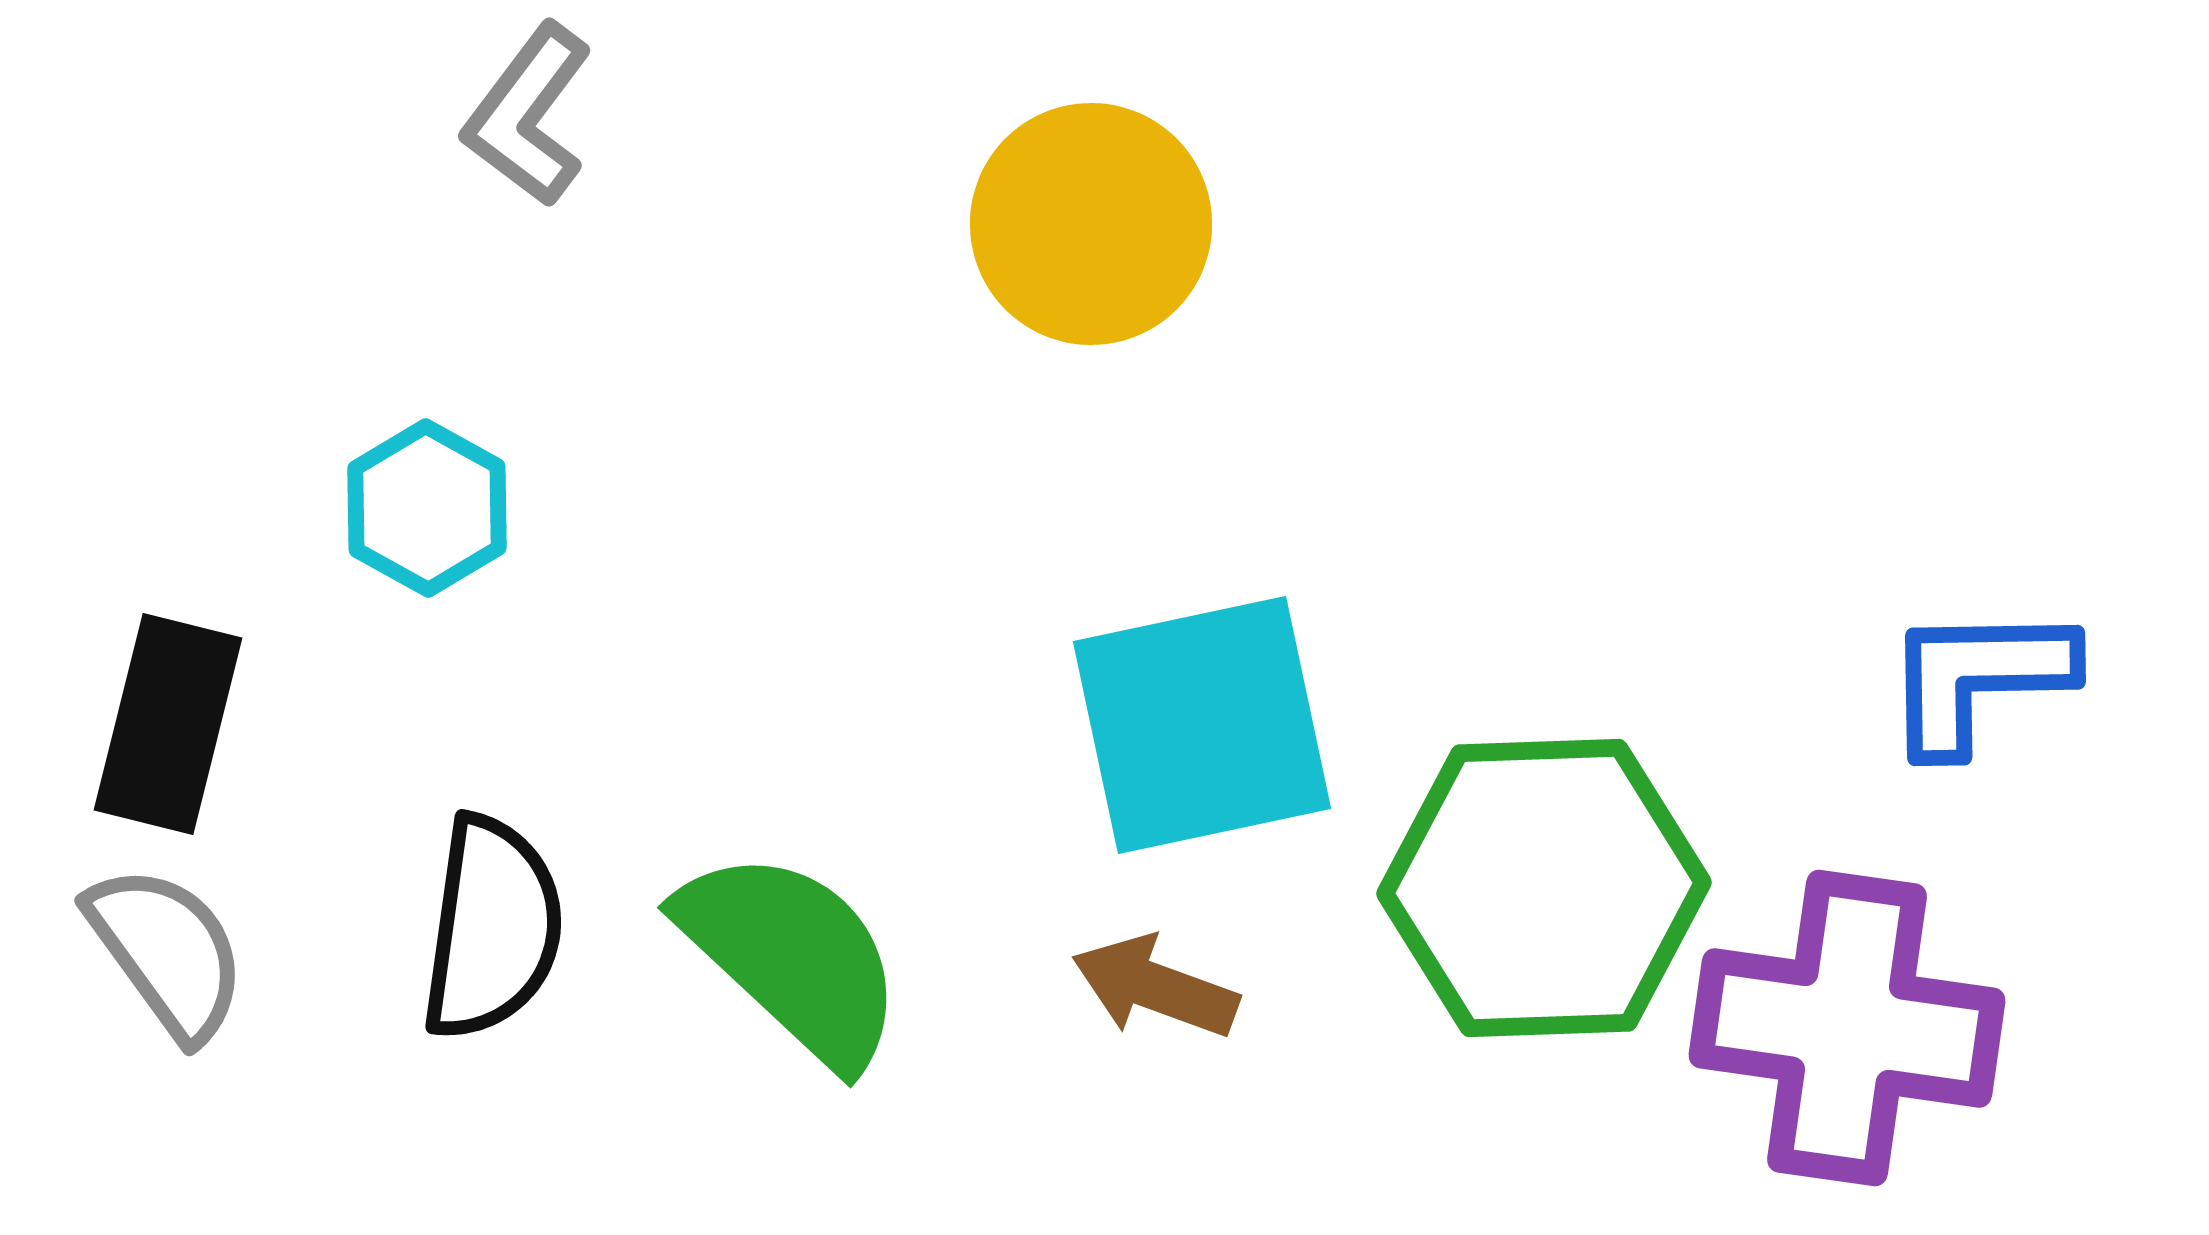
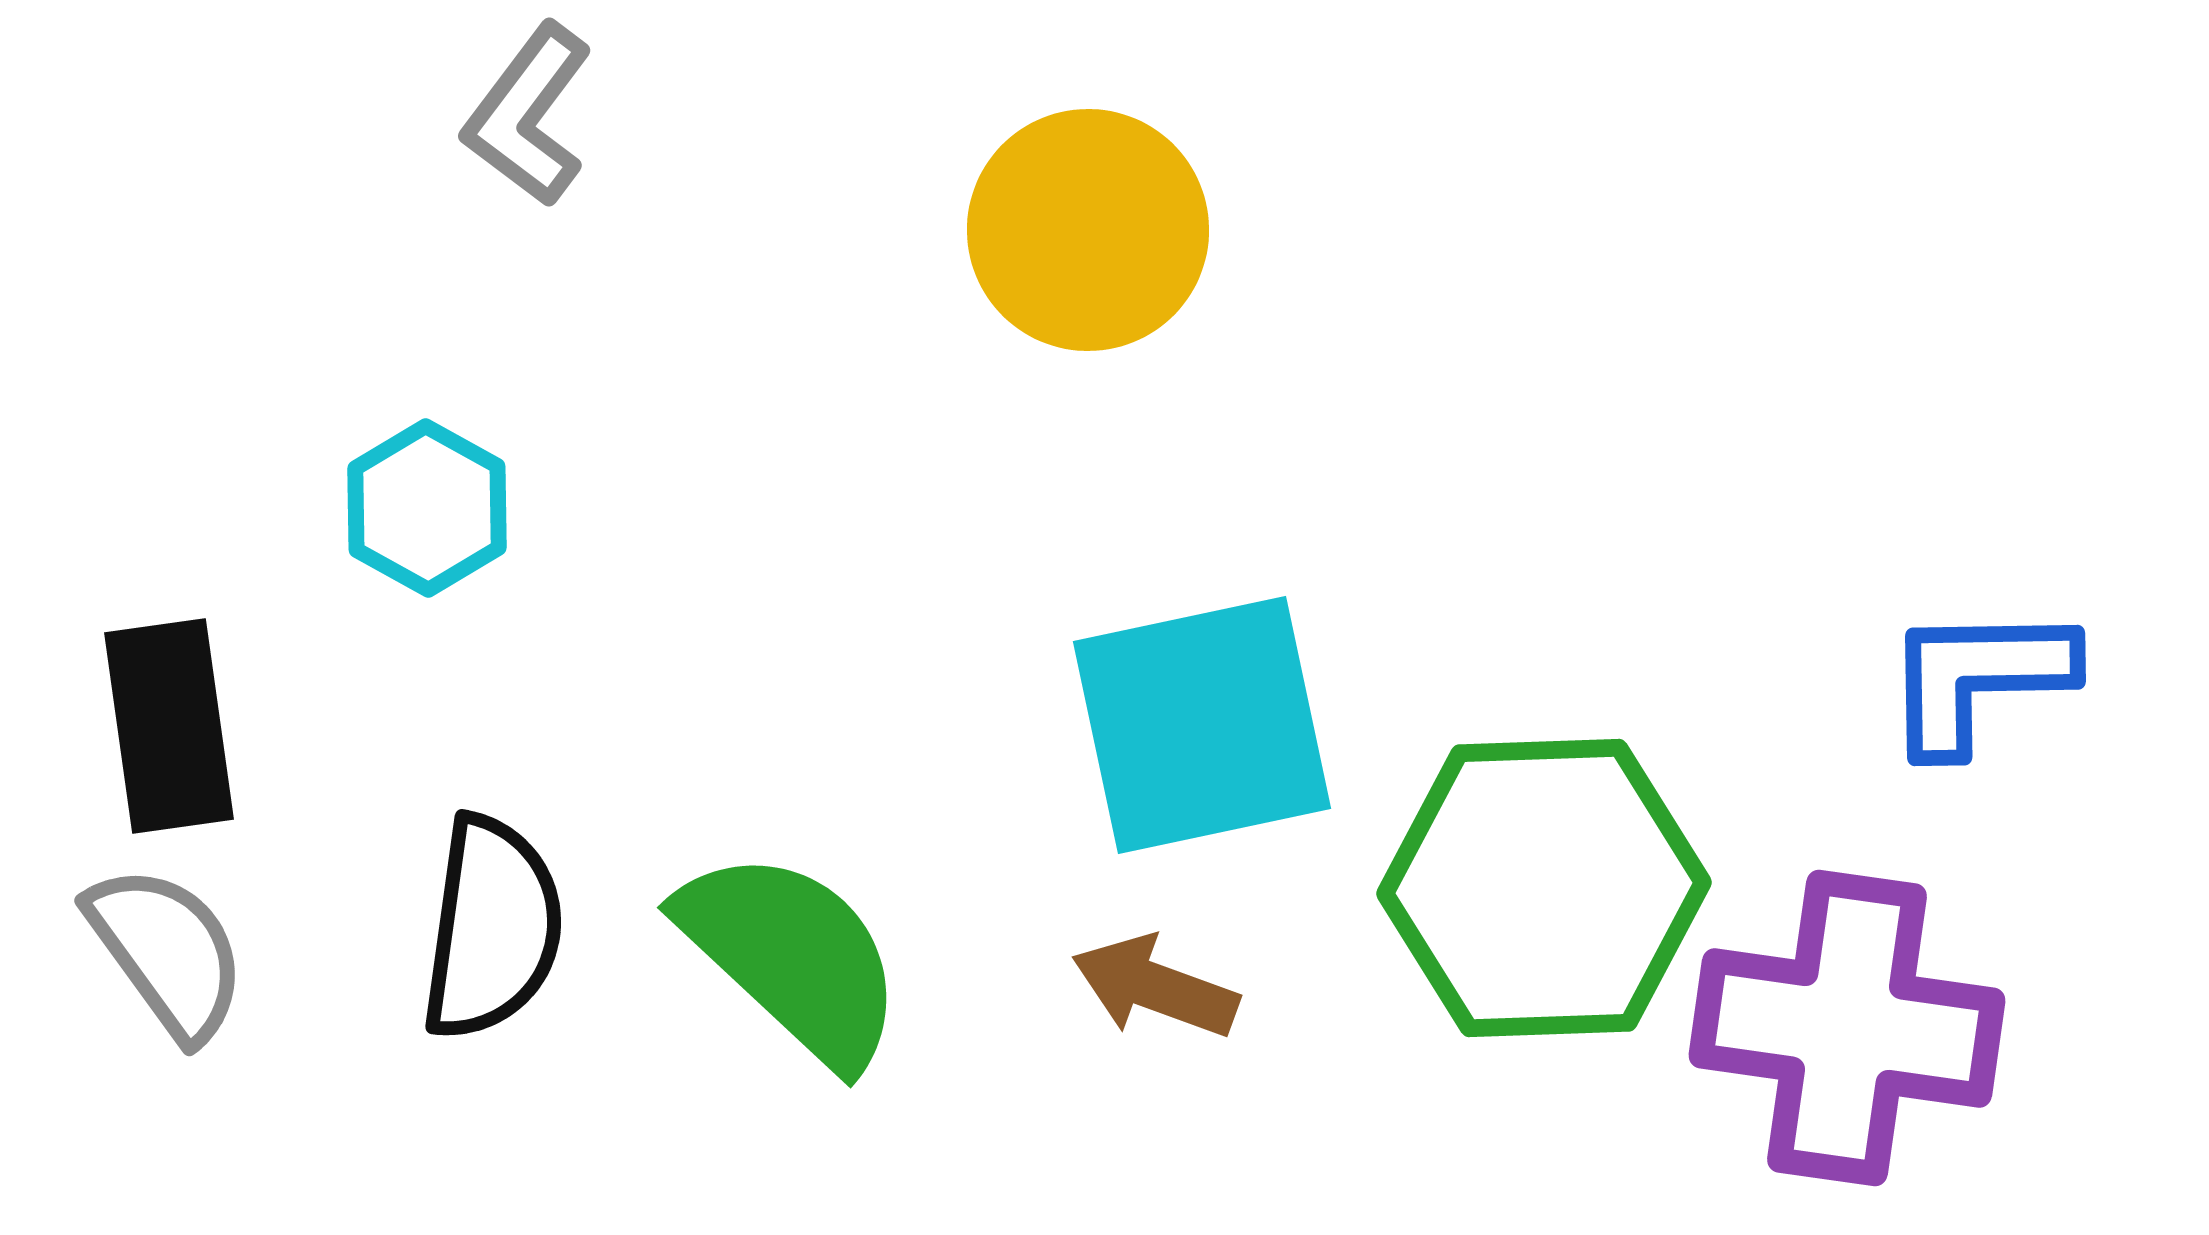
yellow circle: moved 3 px left, 6 px down
black rectangle: moved 1 px right, 2 px down; rotated 22 degrees counterclockwise
